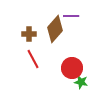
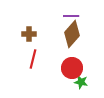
brown diamond: moved 17 px right, 5 px down
red line: rotated 42 degrees clockwise
